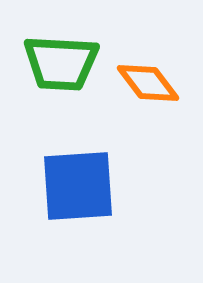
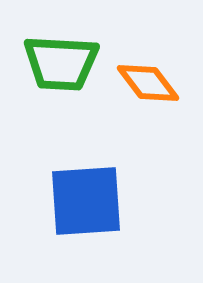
blue square: moved 8 px right, 15 px down
